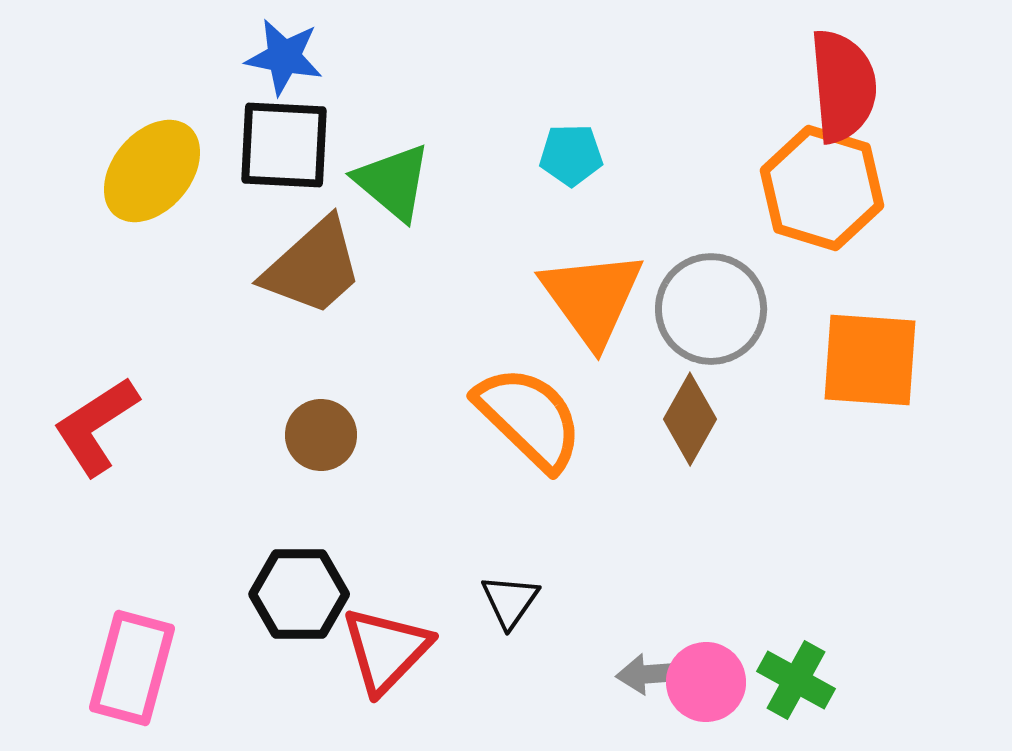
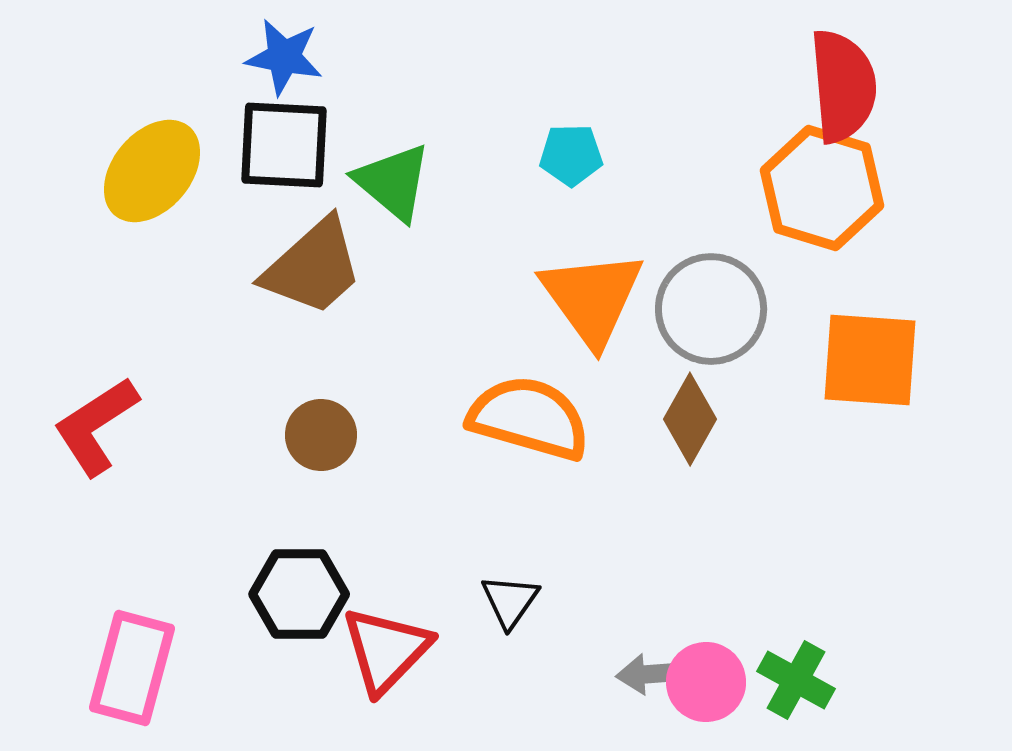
orange semicircle: rotated 28 degrees counterclockwise
